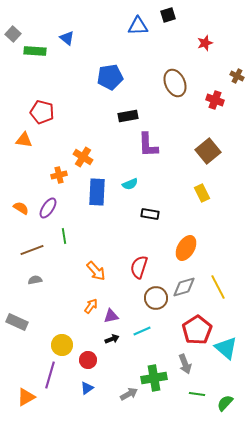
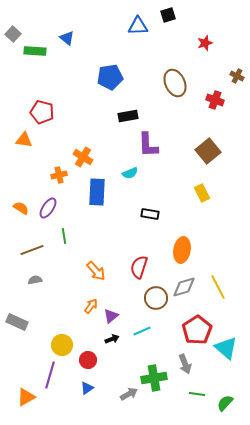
cyan semicircle at (130, 184): moved 11 px up
orange ellipse at (186, 248): moved 4 px left, 2 px down; rotated 20 degrees counterclockwise
purple triangle at (111, 316): rotated 28 degrees counterclockwise
